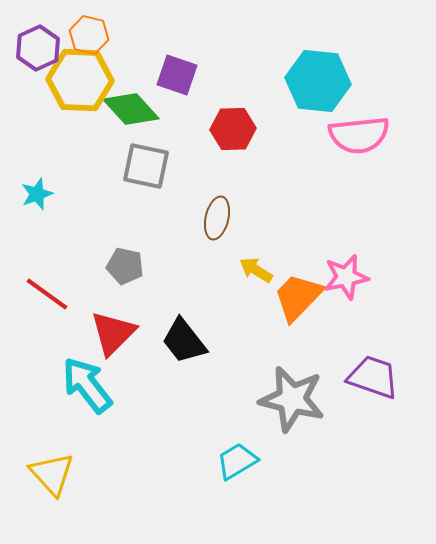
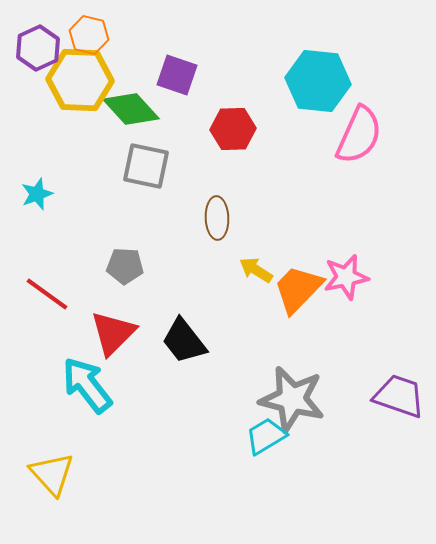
pink semicircle: rotated 60 degrees counterclockwise
brown ellipse: rotated 15 degrees counterclockwise
gray pentagon: rotated 9 degrees counterclockwise
orange trapezoid: moved 8 px up
purple trapezoid: moved 26 px right, 19 px down
cyan trapezoid: moved 29 px right, 25 px up
